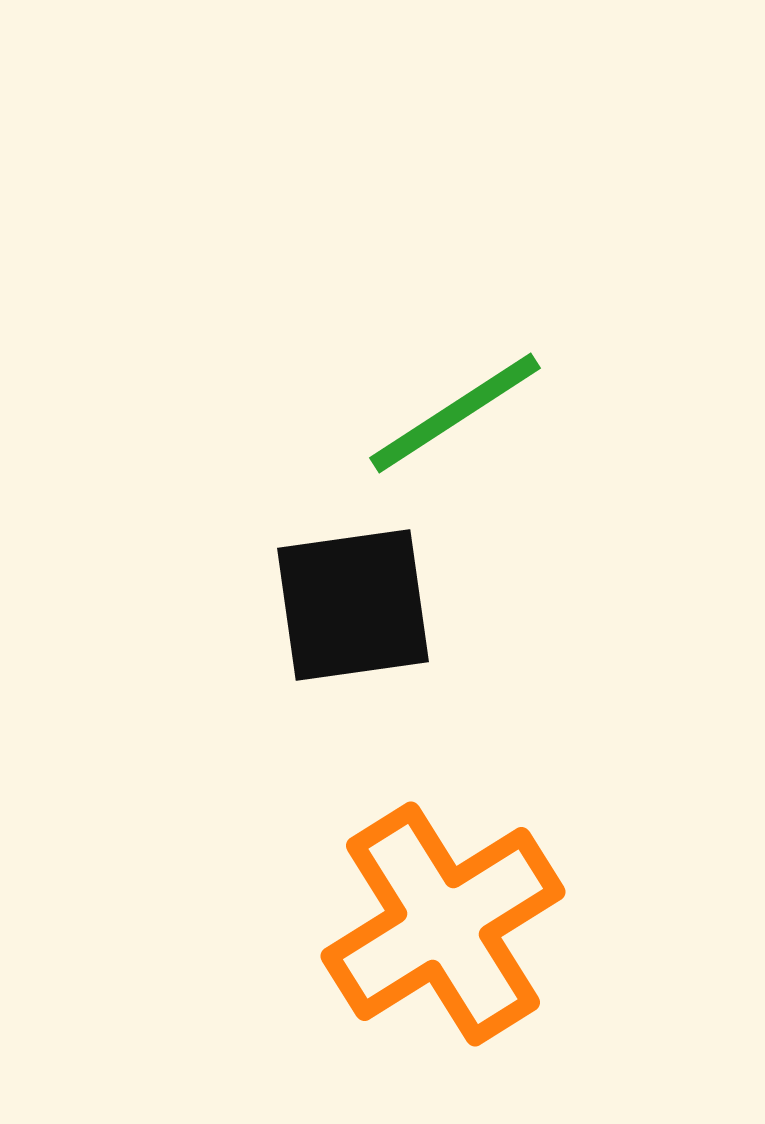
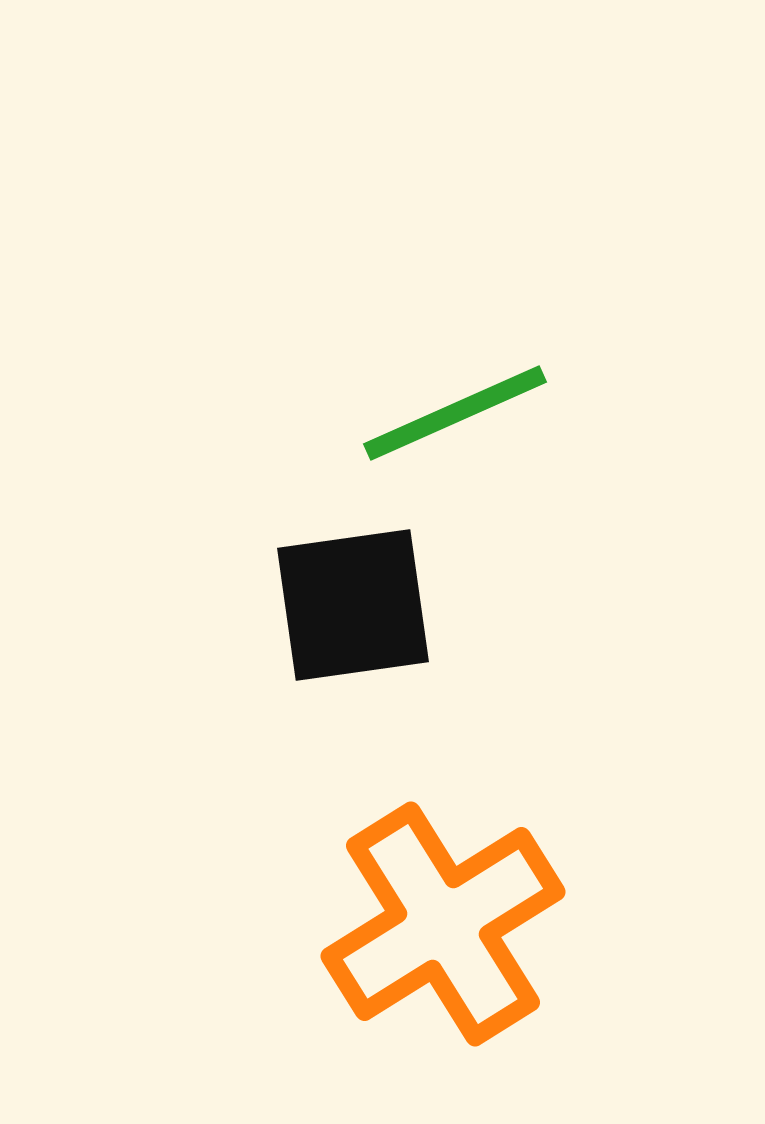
green line: rotated 9 degrees clockwise
